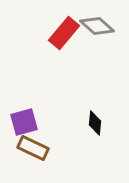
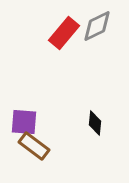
gray diamond: rotated 68 degrees counterclockwise
purple square: rotated 20 degrees clockwise
brown rectangle: moved 1 px right, 2 px up; rotated 12 degrees clockwise
